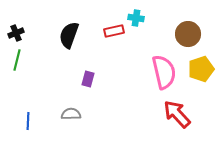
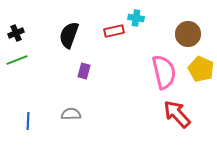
green line: rotated 55 degrees clockwise
yellow pentagon: rotated 30 degrees counterclockwise
purple rectangle: moved 4 px left, 8 px up
